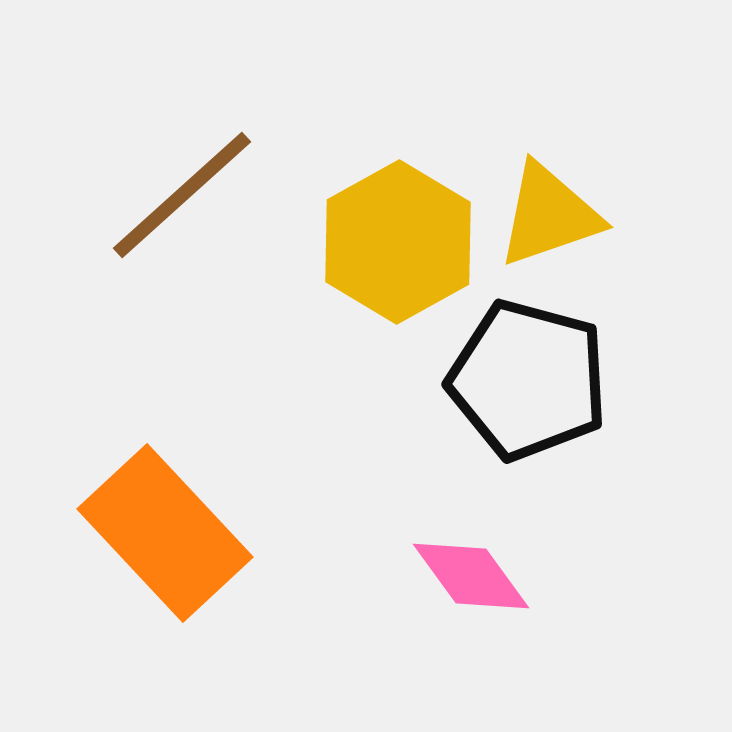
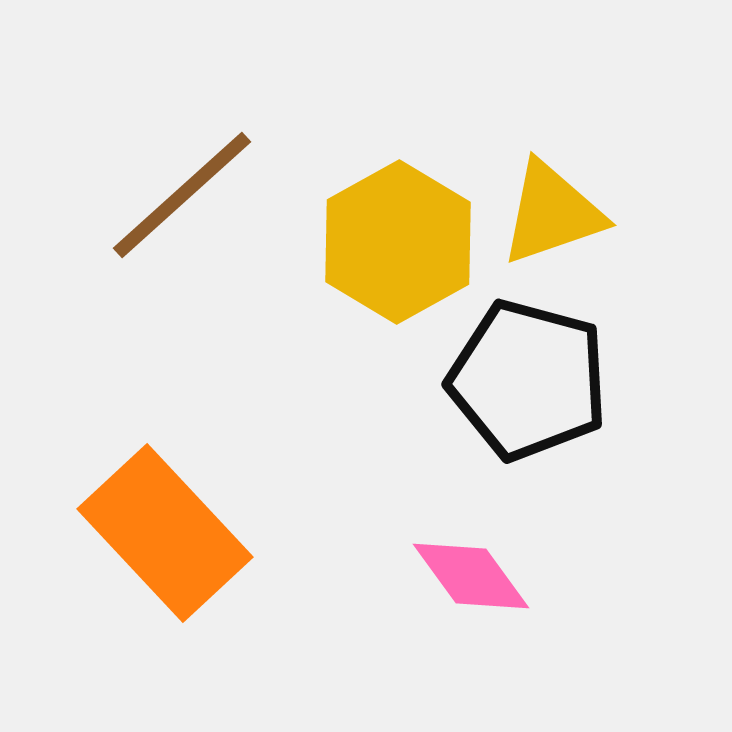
yellow triangle: moved 3 px right, 2 px up
